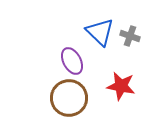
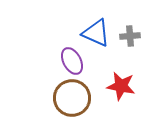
blue triangle: moved 4 px left, 1 px down; rotated 20 degrees counterclockwise
gray cross: rotated 24 degrees counterclockwise
brown circle: moved 3 px right
